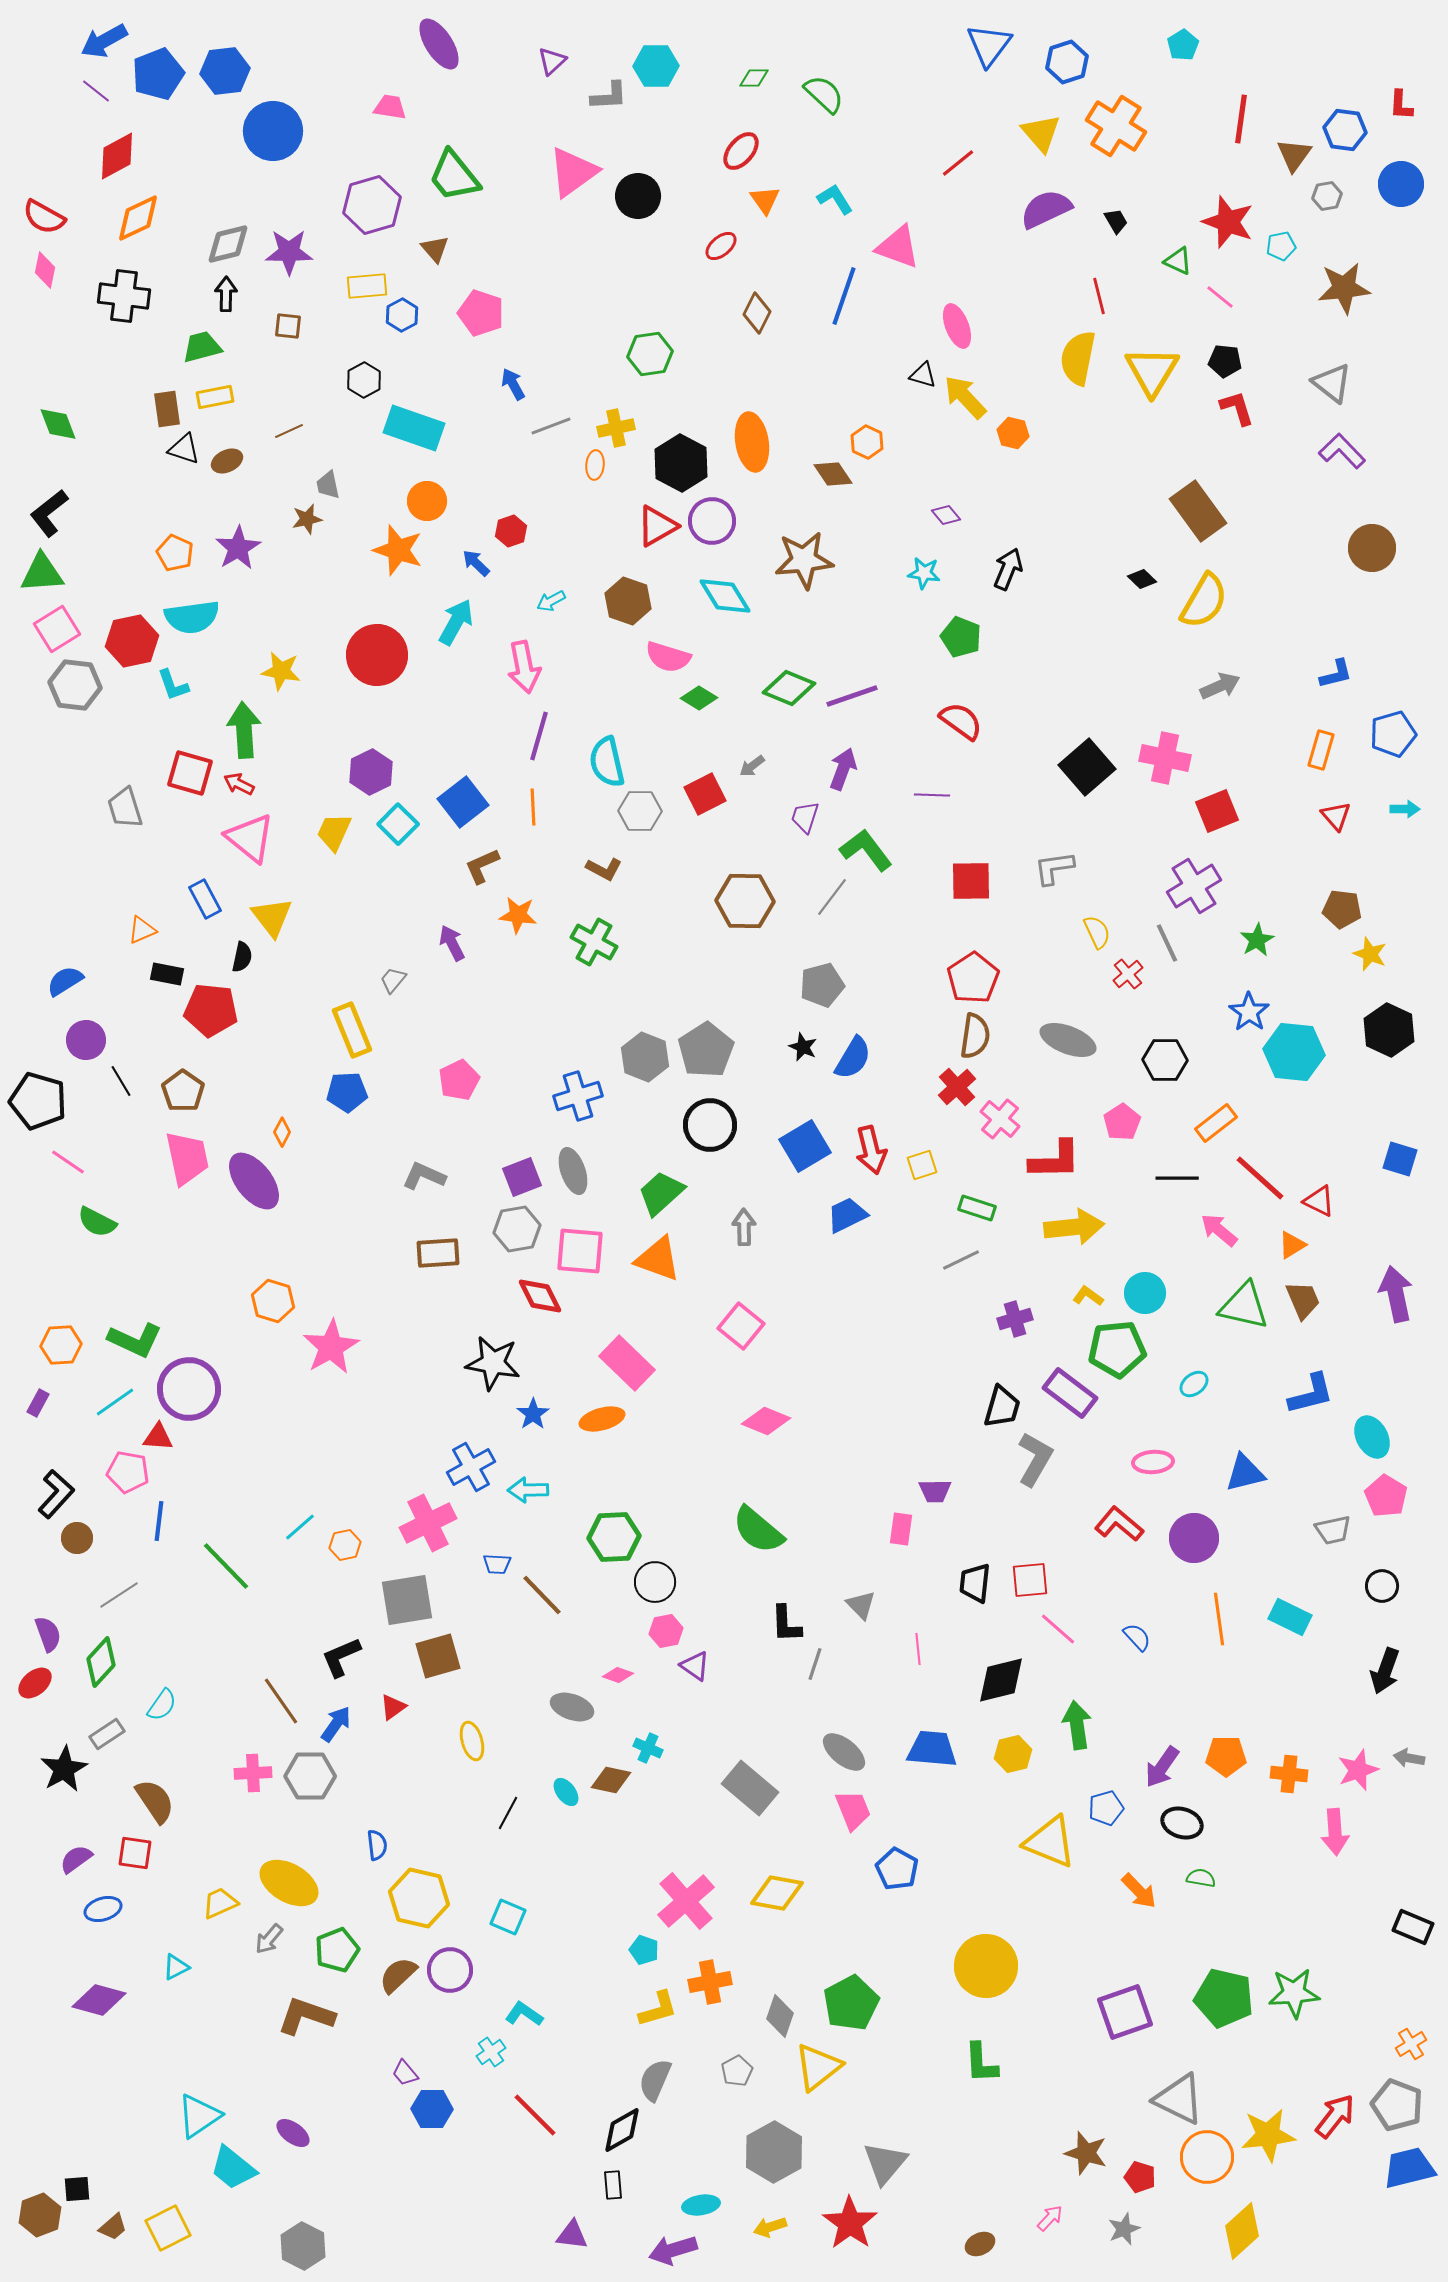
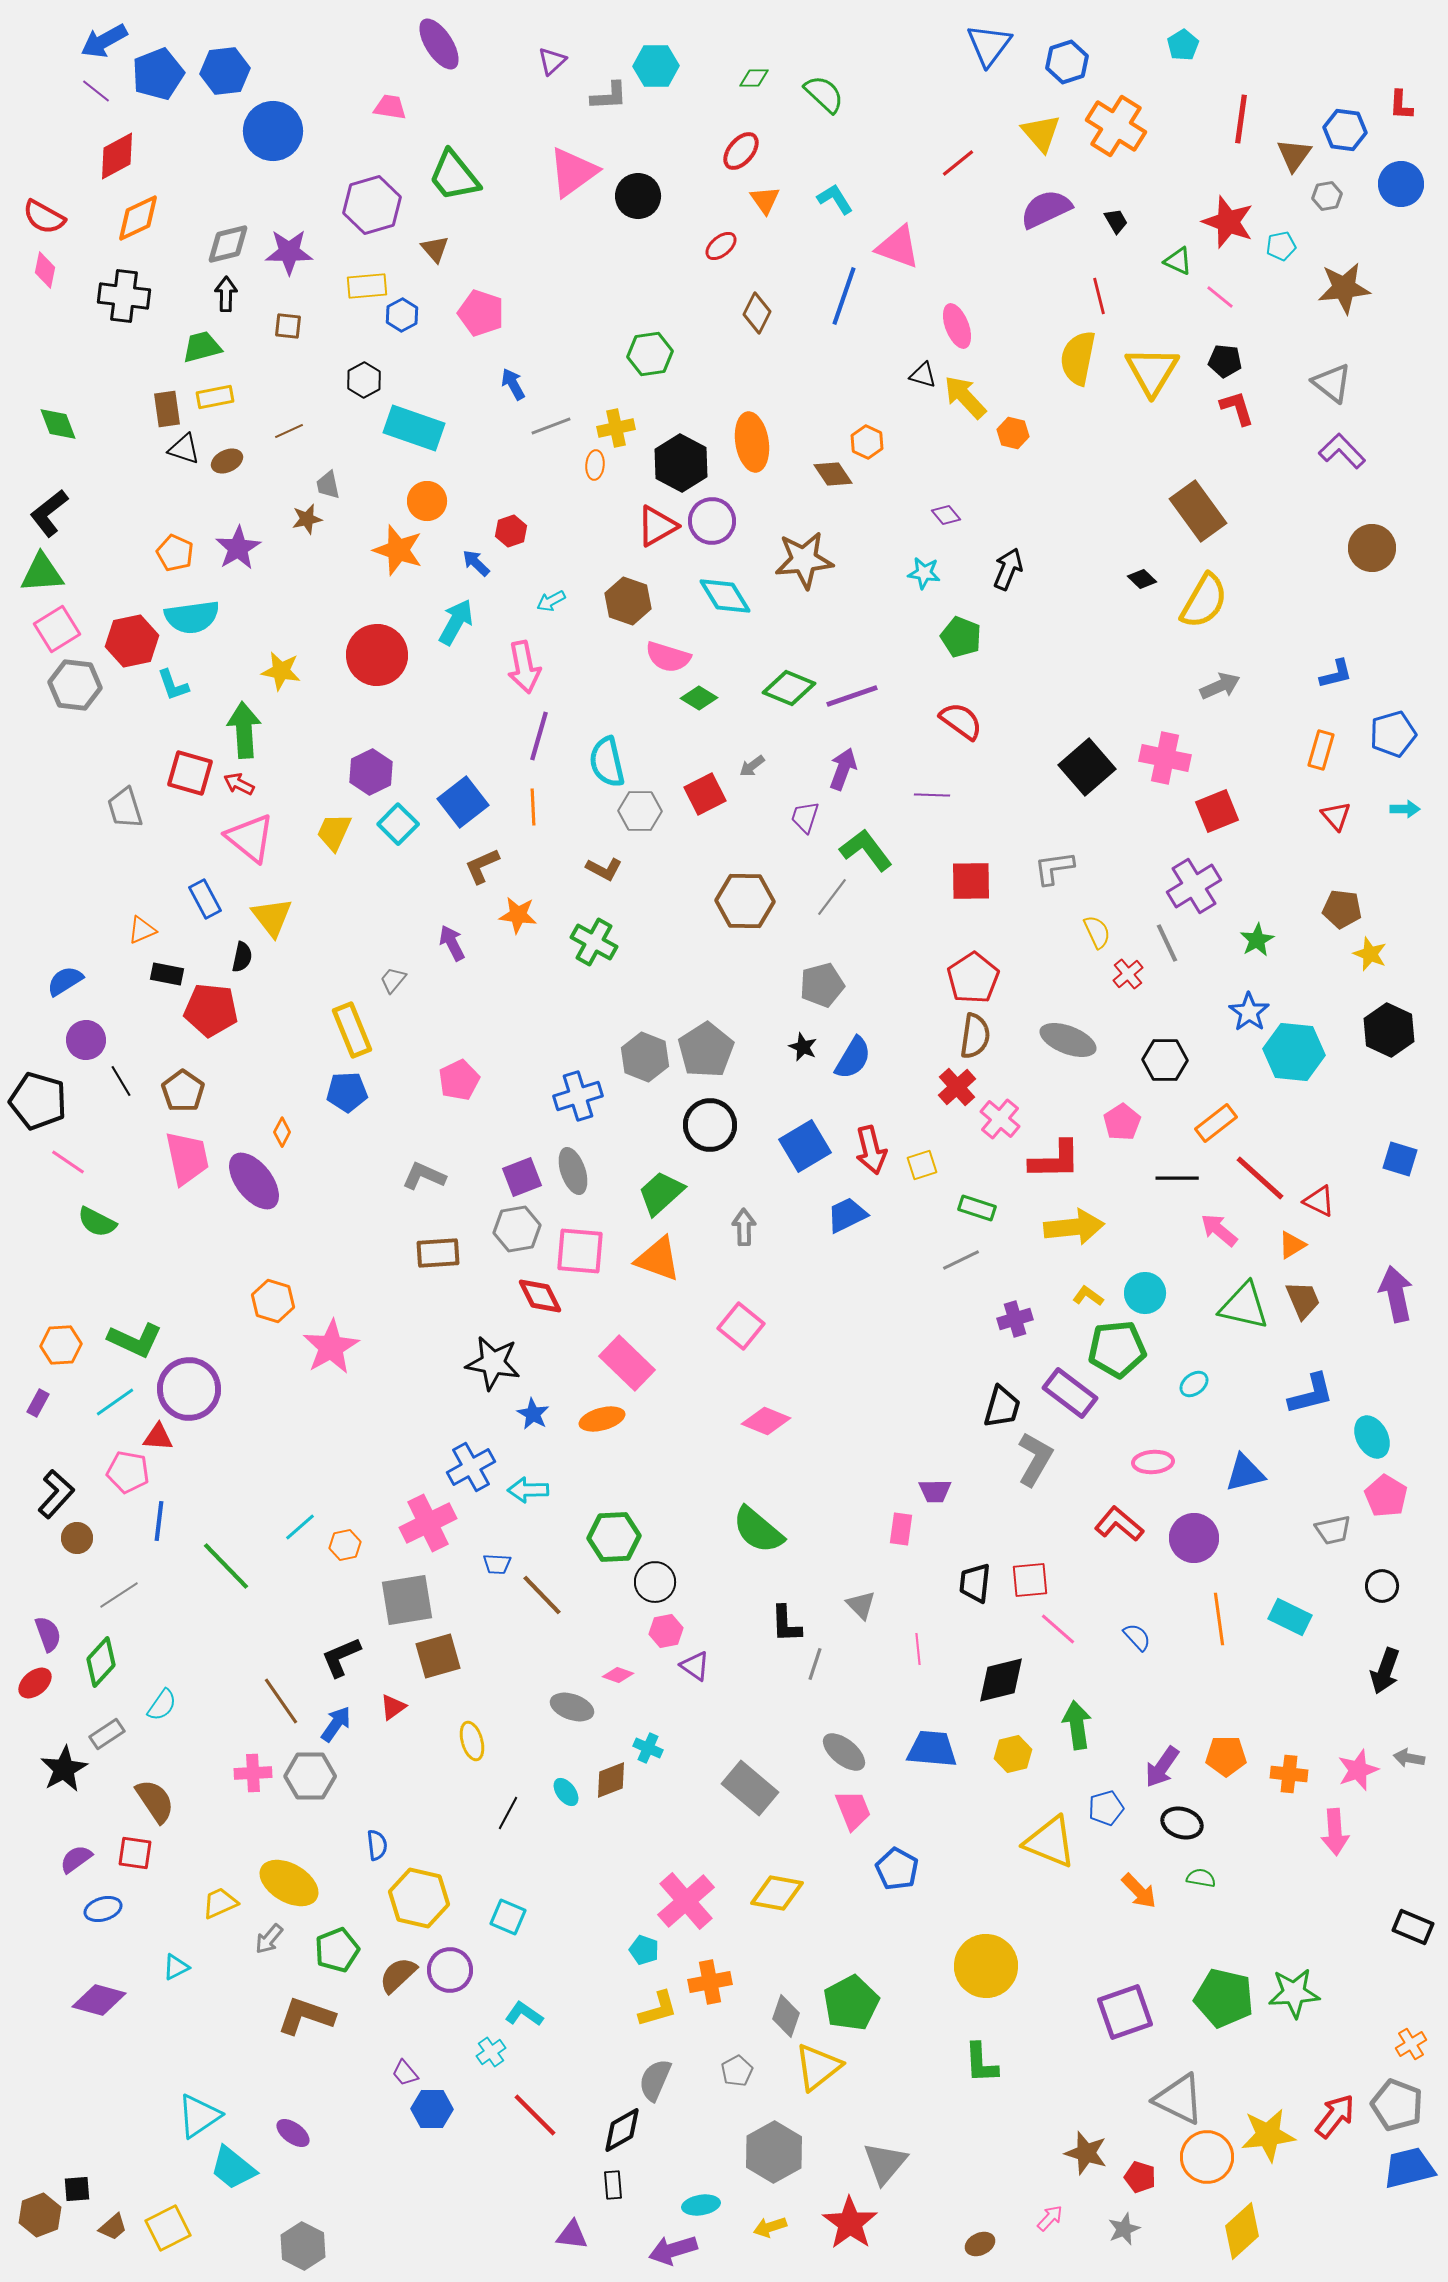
blue star at (533, 1414): rotated 8 degrees counterclockwise
brown diamond at (611, 1780): rotated 33 degrees counterclockwise
gray diamond at (780, 2016): moved 6 px right
